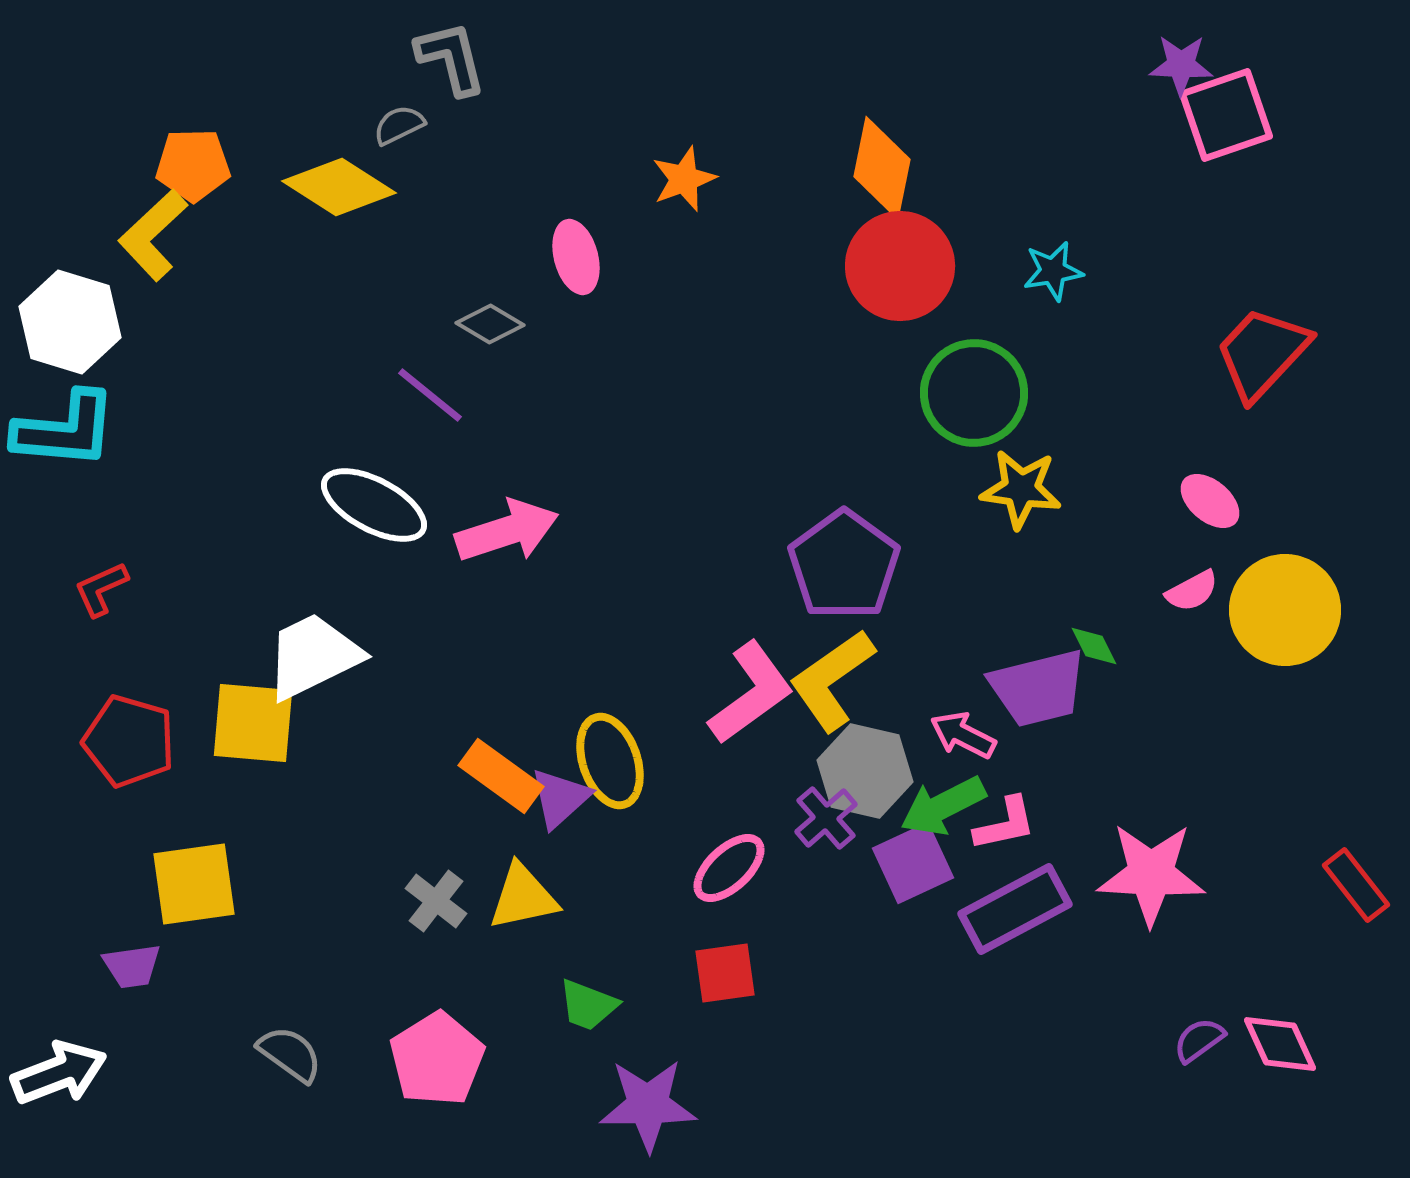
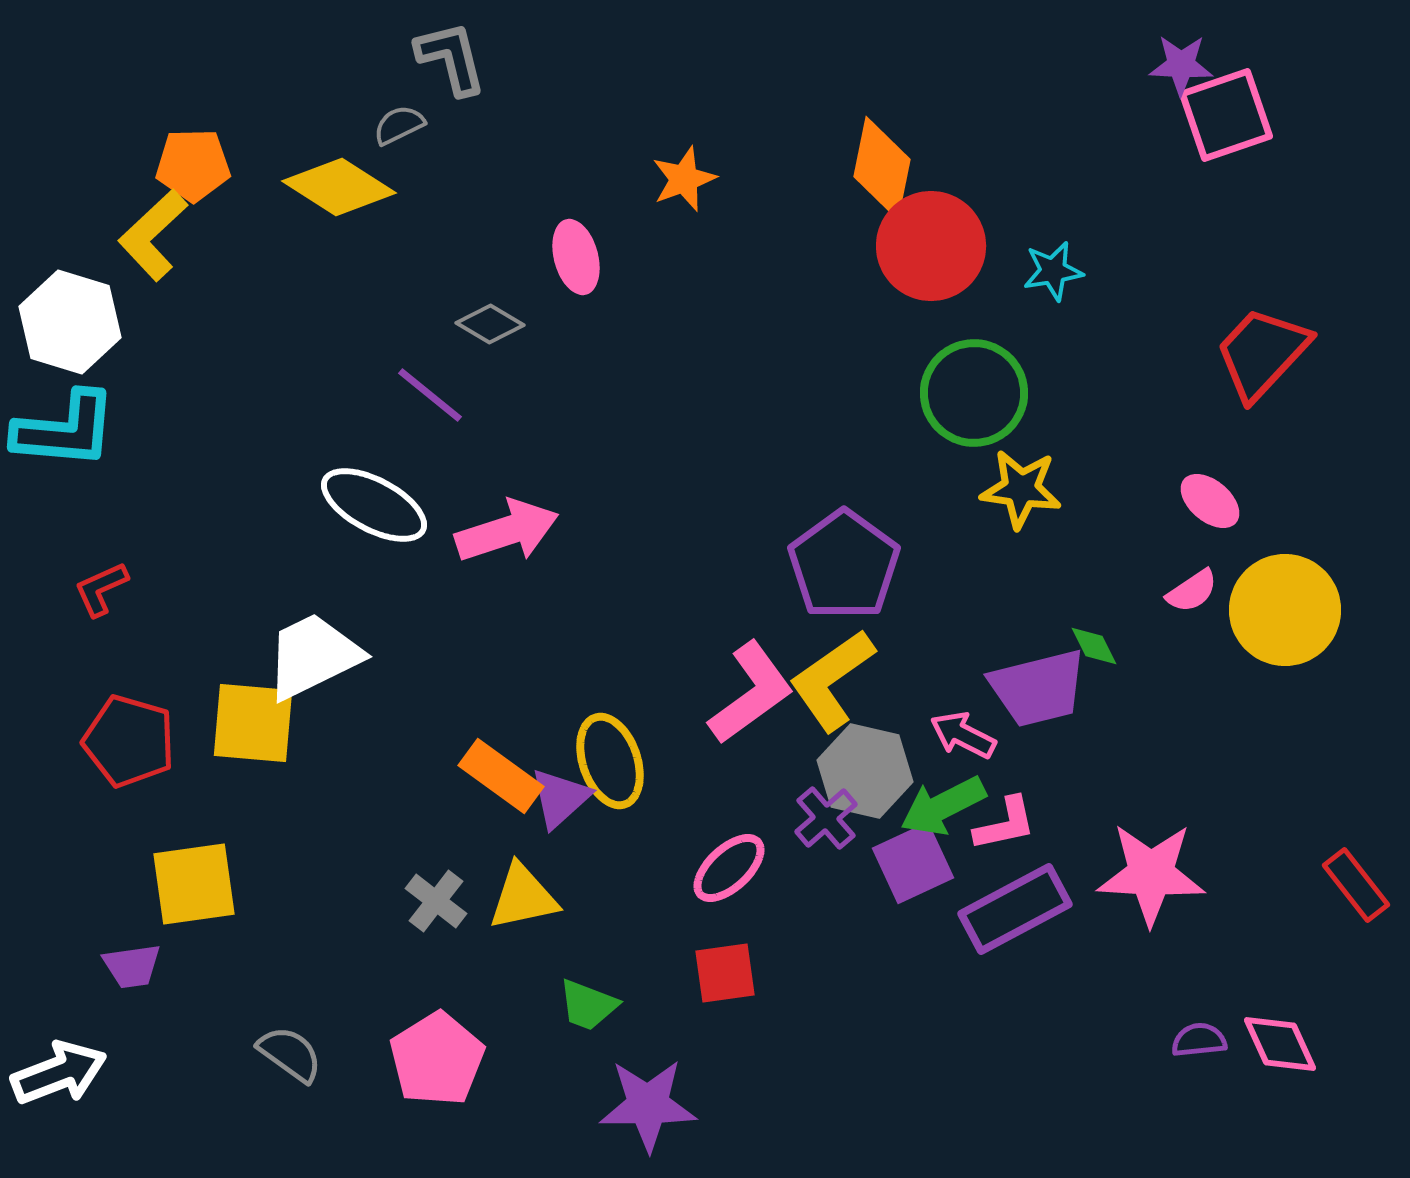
red circle at (900, 266): moved 31 px right, 20 px up
pink semicircle at (1192, 591): rotated 6 degrees counterclockwise
purple semicircle at (1199, 1040): rotated 30 degrees clockwise
